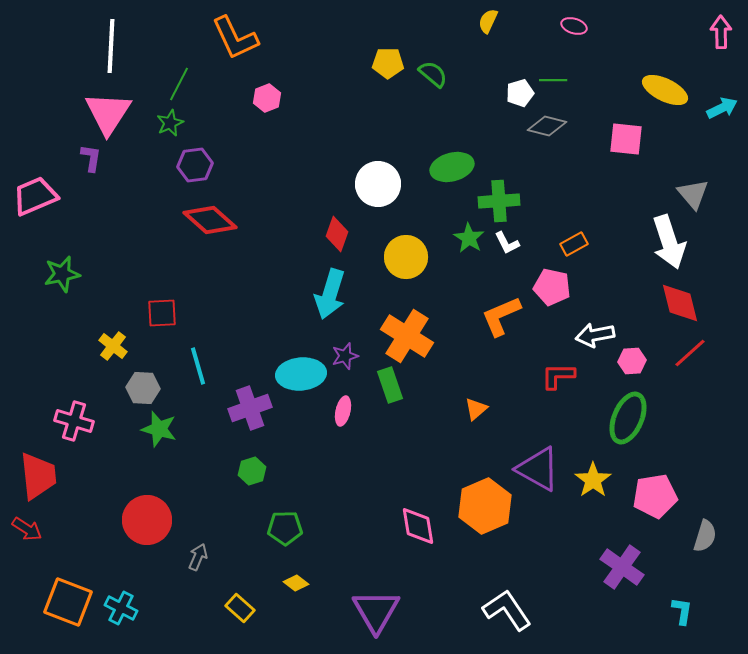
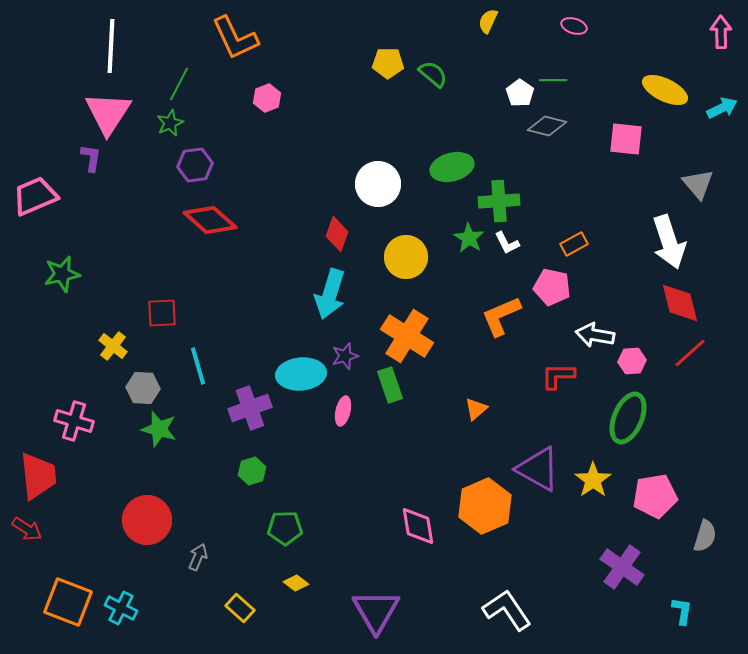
white pentagon at (520, 93): rotated 20 degrees counterclockwise
gray triangle at (693, 194): moved 5 px right, 10 px up
white arrow at (595, 335): rotated 21 degrees clockwise
